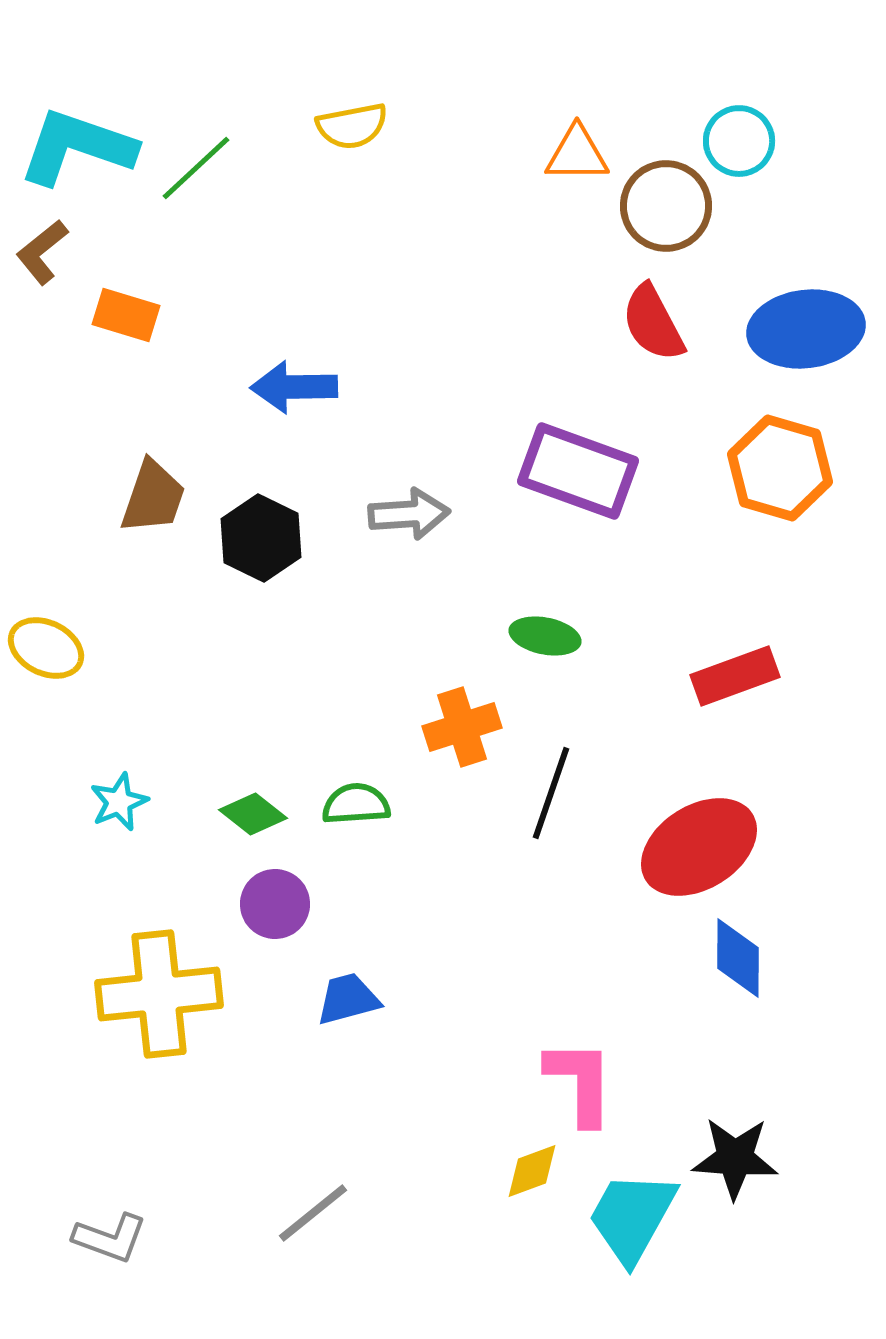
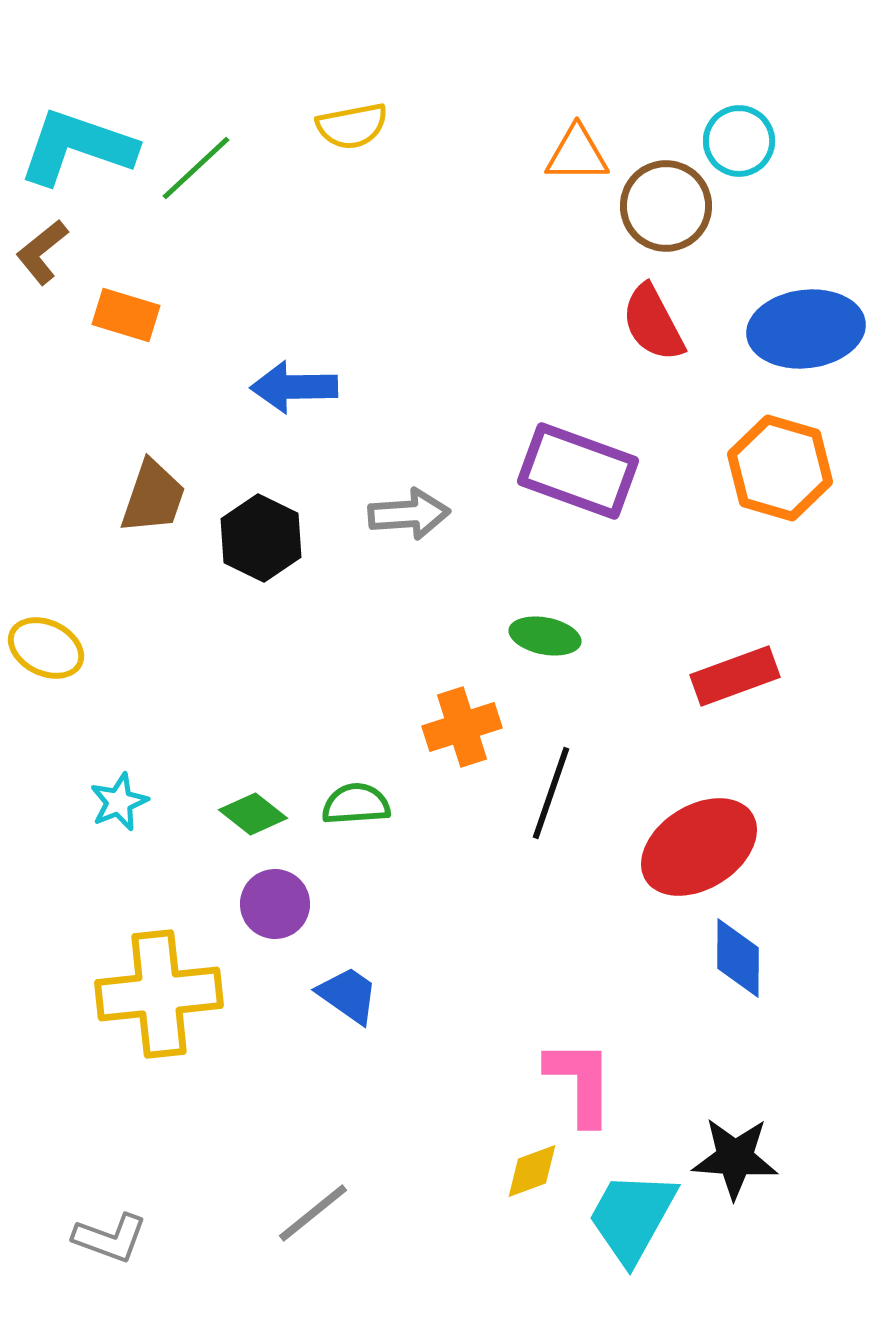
blue trapezoid: moved 4 px up; rotated 50 degrees clockwise
